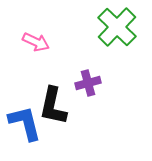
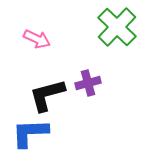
pink arrow: moved 1 px right, 3 px up
black L-shape: moved 6 px left, 11 px up; rotated 63 degrees clockwise
blue L-shape: moved 5 px right, 10 px down; rotated 78 degrees counterclockwise
